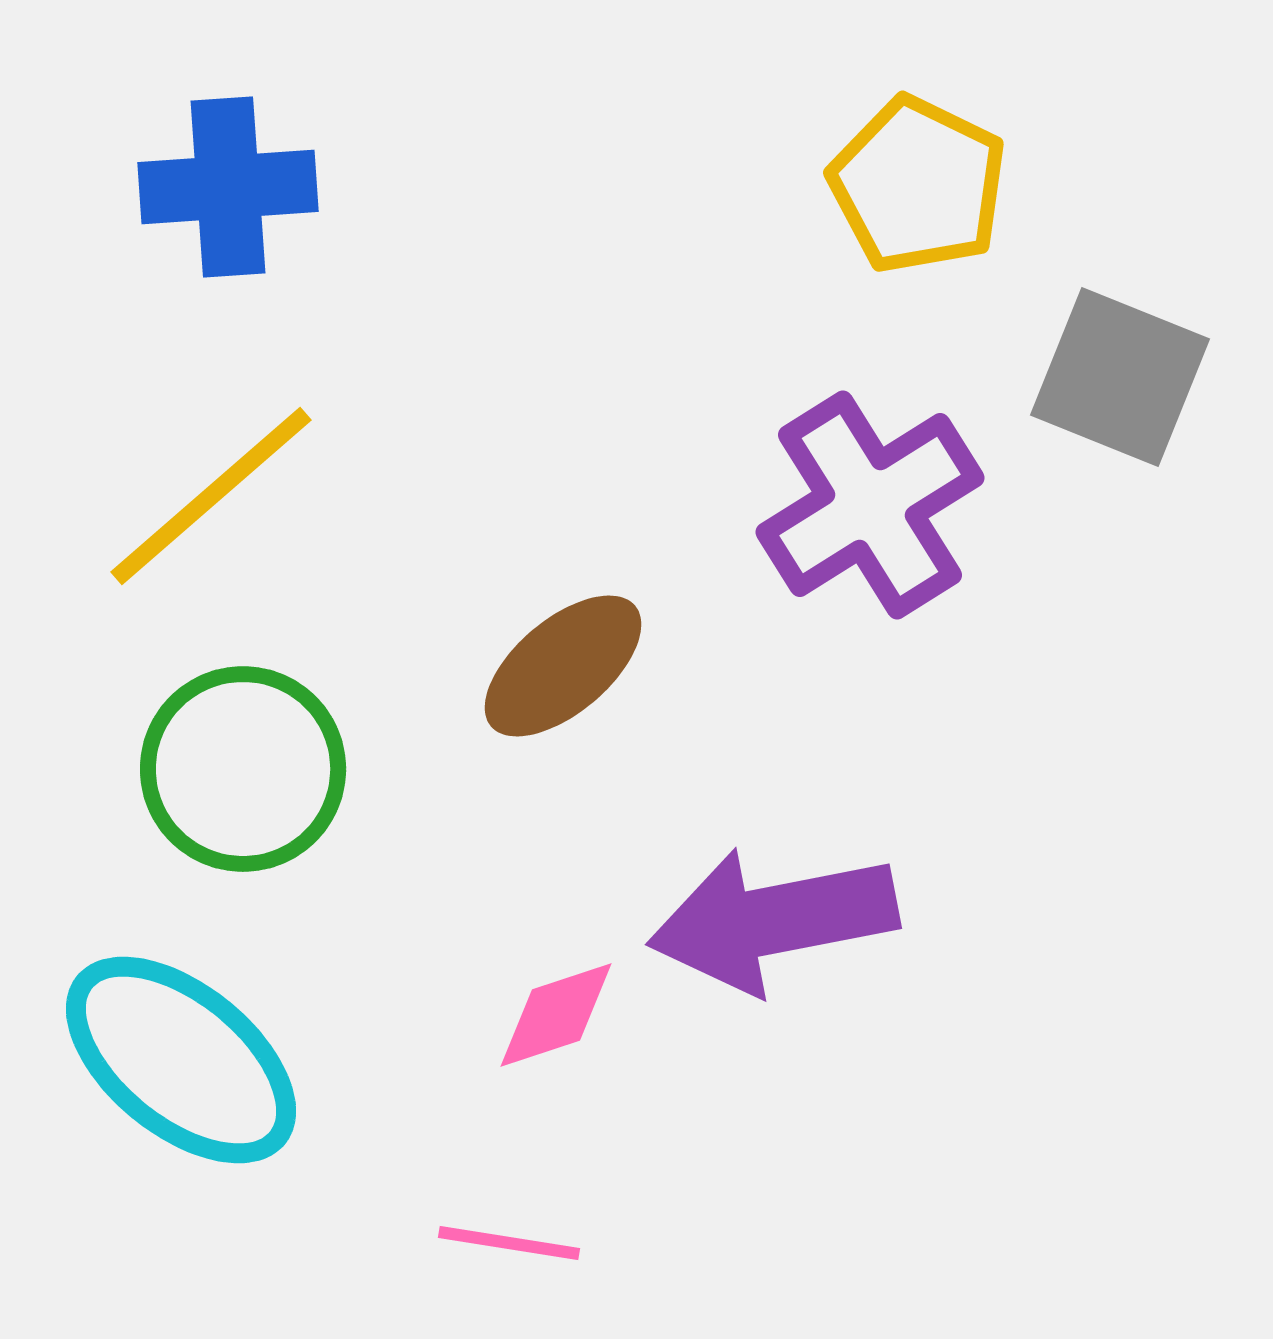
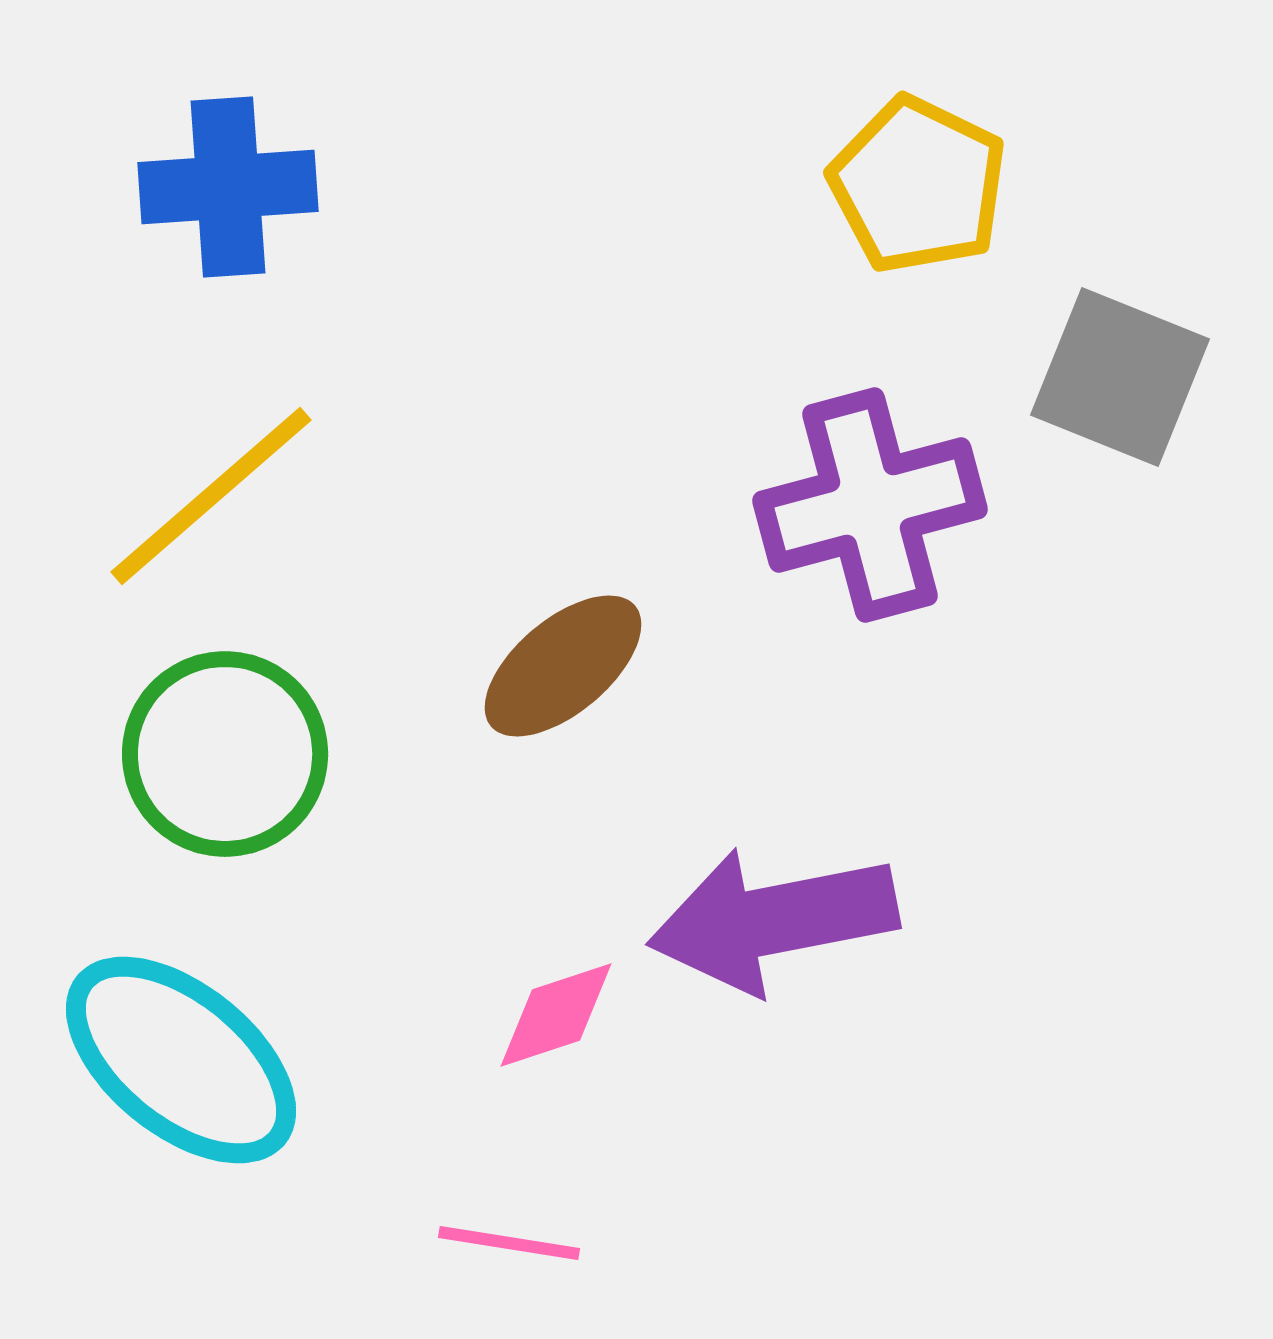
purple cross: rotated 17 degrees clockwise
green circle: moved 18 px left, 15 px up
